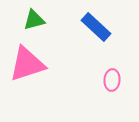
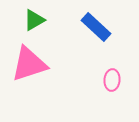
green triangle: rotated 15 degrees counterclockwise
pink triangle: moved 2 px right
